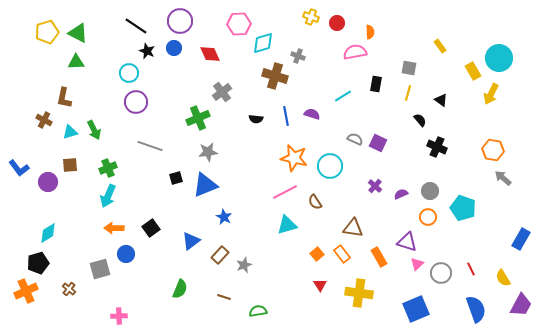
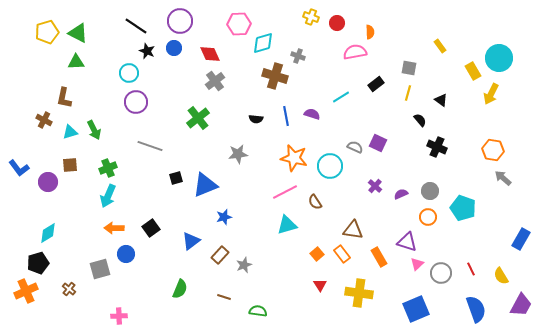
black rectangle at (376, 84): rotated 42 degrees clockwise
gray cross at (222, 92): moved 7 px left, 11 px up
cyan line at (343, 96): moved 2 px left, 1 px down
green cross at (198, 118): rotated 15 degrees counterclockwise
gray semicircle at (355, 139): moved 8 px down
gray star at (208, 152): moved 30 px right, 2 px down
blue star at (224, 217): rotated 28 degrees clockwise
brown triangle at (353, 228): moved 2 px down
yellow semicircle at (503, 278): moved 2 px left, 2 px up
green semicircle at (258, 311): rotated 18 degrees clockwise
